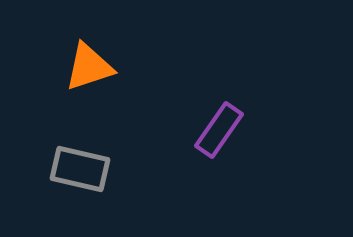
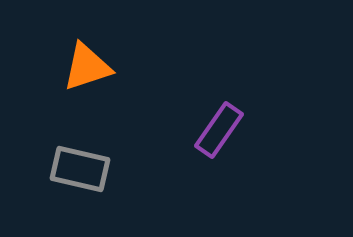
orange triangle: moved 2 px left
